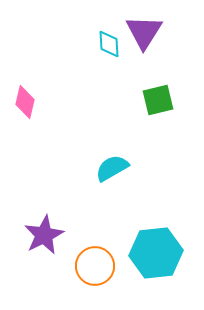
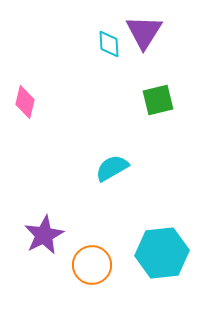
cyan hexagon: moved 6 px right
orange circle: moved 3 px left, 1 px up
